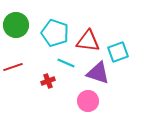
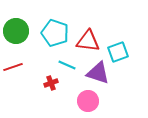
green circle: moved 6 px down
cyan line: moved 1 px right, 2 px down
red cross: moved 3 px right, 2 px down
